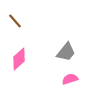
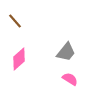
pink semicircle: rotated 49 degrees clockwise
